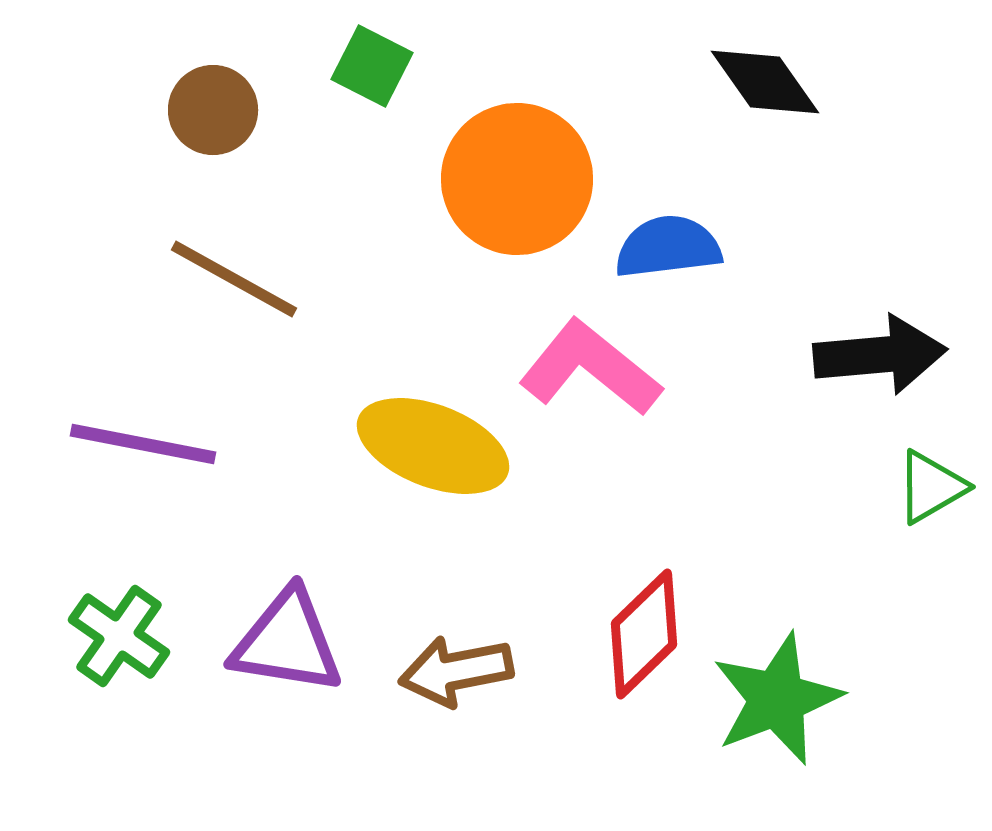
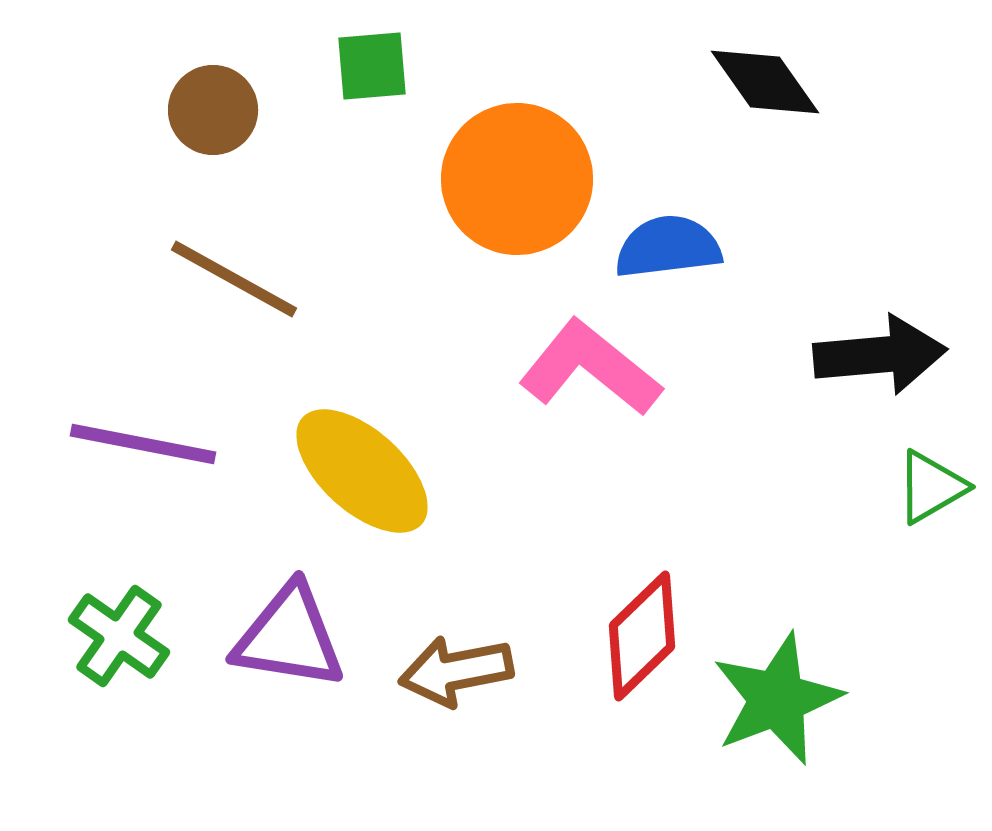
green square: rotated 32 degrees counterclockwise
yellow ellipse: moved 71 px left, 25 px down; rotated 21 degrees clockwise
red diamond: moved 2 px left, 2 px down
purple triangle: moved 2 px right, 5 px up
